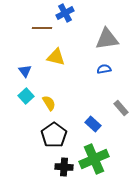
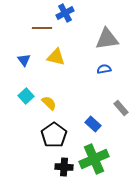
blue triangle: moved 1 px left, 11 px up
yellow semicircle: rotated 14 degrees counterclockwise
